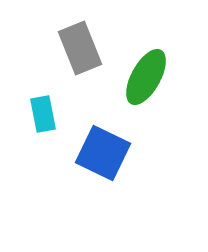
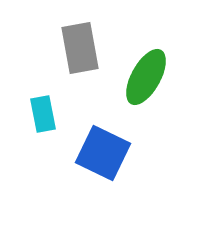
gray rectangle: rotated 12 degrees clockwise
